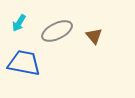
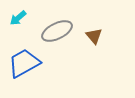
cyan arrow: moved 1 px left, 5 px up; rotated 18 degrees clockwise
blue trapezoid: rotated 40 degrees counterclockwise
